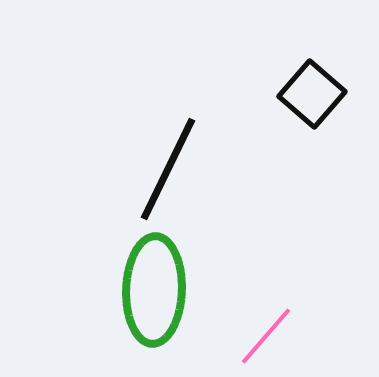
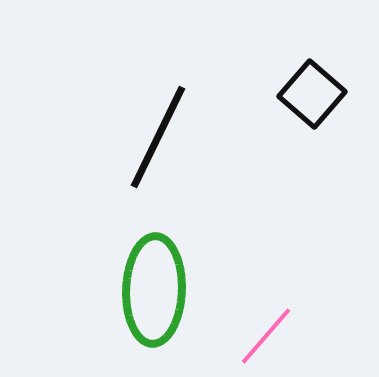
black line: moved 10 px left, 32 px up
